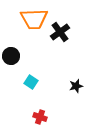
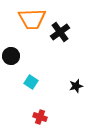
orange trapezoid: moved 2 px left
